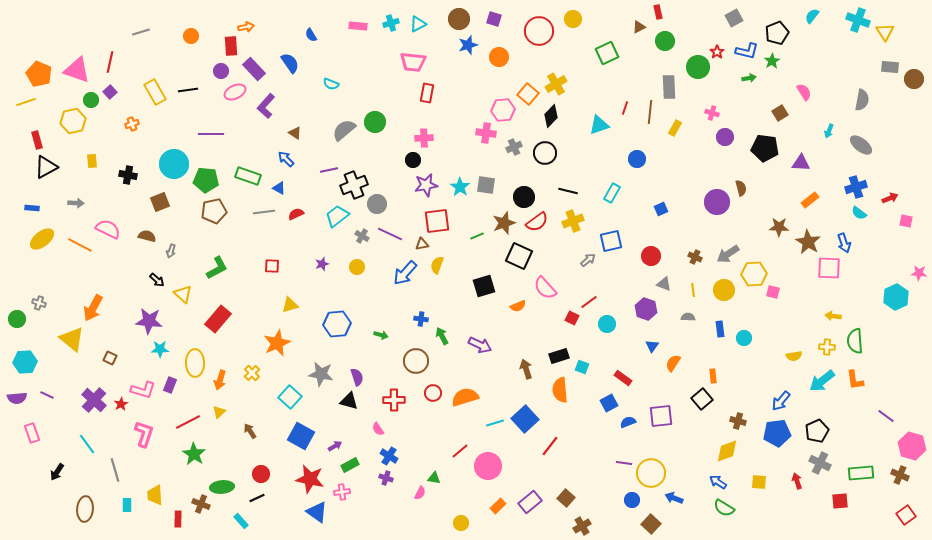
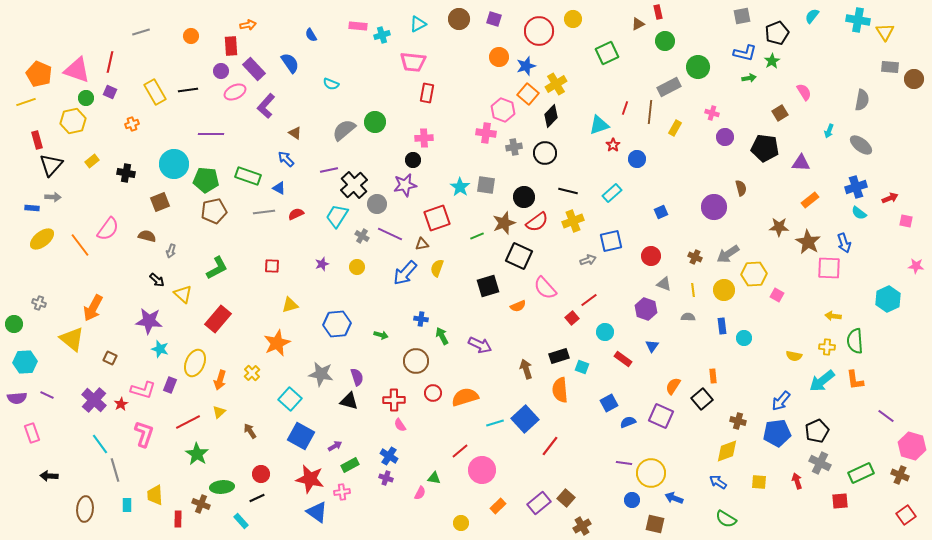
gray square at (734, 18): moved 8 px right, 2 px up; rotated 18 degrees clockwise
cyan cross at (858, 20): rotated 10 degrees counterclockwise
cyan cross at (391, 23): moved 9 px left, 12 px down
orange arrow at (246, 27): moved 2 px right, 2 px up
brown triangle at (639, 27): moved 1 px left, 3 px up
blue star at (468, 45): moved 58 px right, 21 px down
blue L-shape at (747, 51): moved 2 px left, 2 px down
red star at (717, 52): moved 104 px left, 93 px down
gray rectangle at (669, 87): rotated 65 degrees clockwise
purple square at (110, 92): rotated 24 degrees counterclockwise
green circle at (91, 100): moved 5 px left, 2 px up
pink hexagon at (503, 110): rotated 25 degrees clockwise
gray cross at (514, 147): rotated 14 degrees clockwise
yellow rectangle at (92, 161): rotated 56 degrees clockwise
black triangle at (46, 167): moved 5 px right, 2 px up; rotated 20 degrees counterclockwise
black cross at (128, 175): moved 2 px left, 2 px up
black cross at (354, 185): rotated 20 degrees counterclockwise
purple star at (426, 185): moved 21 px left
cyan rectangle at (612, 193): rotated 18 degrees clockwise
purple circle at (717, 202): moved 3 px left, 5 px down
gray arrow at (76, 203): moved 23 px left, 6 px up
blue square at (661, 209): moved 3 px down
cyan trapezoid at (337, 216): rotated 20 degrees counterclockwise
red square at (437, 221): moved 3 px up; rotated 12 degrees counterclockwise
pink semicircle at (108, 229): rotated 100 degrees clockwise
orange line at (80, 245): rotated 25 degrees clockwise
gray arrow at (588, 260): rotated 21 degrees clockwise
yellow semicircle at (437, 265): moved 3 px down
pink star at (919, 273): moved 3 px left, 7 px up
black square at (484, 286): moved 4 px right
pink square at (773, 292): moved 4 px right, 3 px down; rotated 16 degrees clockwise
cyan hexagon at (896, 297): moved 8 px left, 2 px down
red line at (589, 302): moved 2 px up
red square at (572, 318): rotated 24 degrees clockwise
green circle at (17, 319): moved 3 px left, 5 px down
cyan circle at (607, 324): moved 2 px left, 8 px down
blue rectangle at (720, 329): moved 2 px right, 3 px up
cyan star at (160, 349): rotated 18 degrees clockwise
yellow semicircle at (794, 356): rotated 21 degrees clockwise
yellow ellipse at (195, 363): rotated 24 degrees clockwise
orange semicircle at (673, 363): moved 23 px down
red rectangle at (623, 378): moved 19 px up
cyan square at (290, 397): moved 2 px down
purple square at (661, 416): rotated 30 degrees clockwise
pink semicircle at (378, 429): moved 22 px right, 4 px up
cyan line at (87, 444): moved 13 px right
green star at (194, 454): moved 3 px right
pink circle at (488, 466): moved 6 px left, 4 px down
black arrow at (57, 472): moved 8 px left, 4 px down; rotated 60 degrees clockwise
green rectangle at (861, 473): rotated 20 degrees counterclockwise
purple rectangle at (530, 502): moved 9 px right, 1 px down
green semicircle at (724, 508): moved 2 px right, 11 px down
brown square at (651, 524): moved 4 px right; rotated 30 degrees counterclockwise
